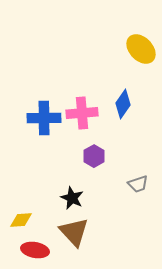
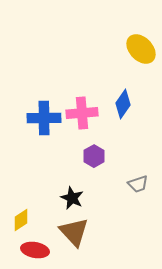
yellow diamond: rotated 30 degrees counterclockwise
